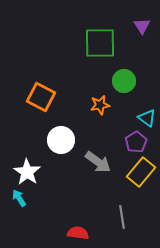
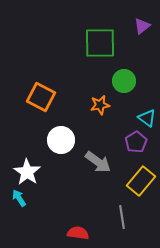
purple triangle: rotated 24 degrees clockwise
yellow rectangle: moved 9 px down
